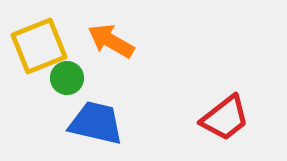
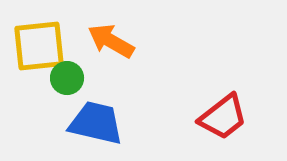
yellow square: rotated 16 degrees clockwise
red trapezoid: moved 2 px left, 1 px up
